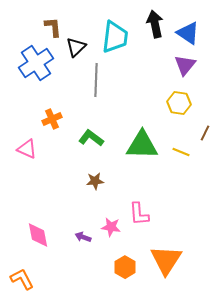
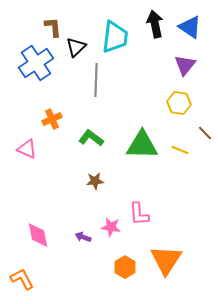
blue triangle: moved 2 px right, 6 px up
brown line: rotated 70 degrees counterclockwise
yellow line: moved 1 px left, 2 px up
